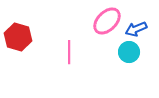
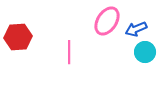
pink ellipse: rotated 12 degrees counterclockwise
red hexagon: rotated 20 degrees counterclockwise
cyan circle: moved 16 px right
